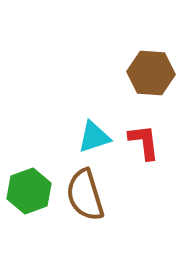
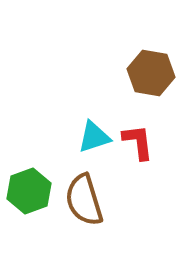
brown hexagon: rotated 6 degrees clockwise
red L-shape: moved 6 px left
brown semicircle: moved 1 px left, 5 px down
